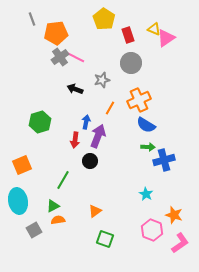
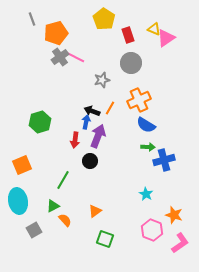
orange pentagon: rotated 10 degrees counterclockwise
black arrow: moved 17 px right, 22 px down
orange semicircle: moved 7 px right; rotated 56 degrees clockwise
